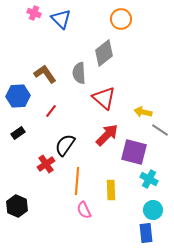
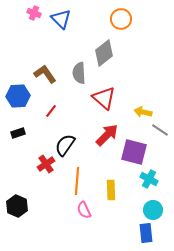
black rectangle: rotated 16 degrees clockwise
